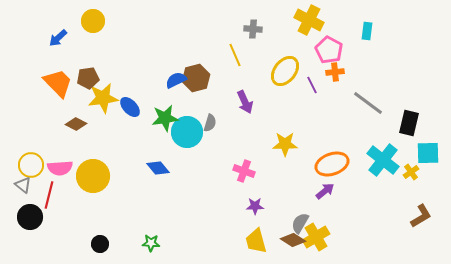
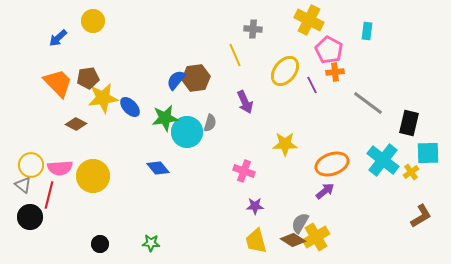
brown hexagon at (196, 78): rotated 8 degrees clockwise
blue semicircle at (176, 80): rotated 25 degrees counterclockwise
